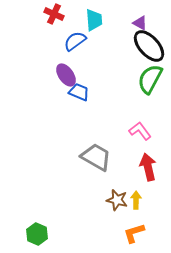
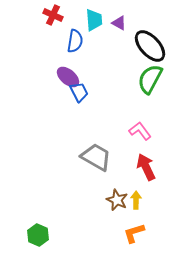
red cross: moved 1 px left, 1 px down
purple triangle: moved 21 px left
blue semicircle: rotated 135 degrees clockwise
black ellipse: moved 1 px right
purple ellipse: moved 2 px right, 2 px down; rotated 15 degrees counterclockwise
blue trapezoid: rotated 40 degrees clockwise
red arrow: moved 2 px left; rotated 12 degrees counterclockwise
brown star: rotated 10 degrees clockwise
green hexagon: moved 1 px right, 1 px down
